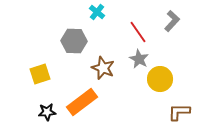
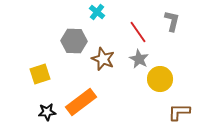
gray L-shape: rotated 30 degrees counterclockwise
brown star: moved 9 px up
orange rectangle: moved 1 px left
